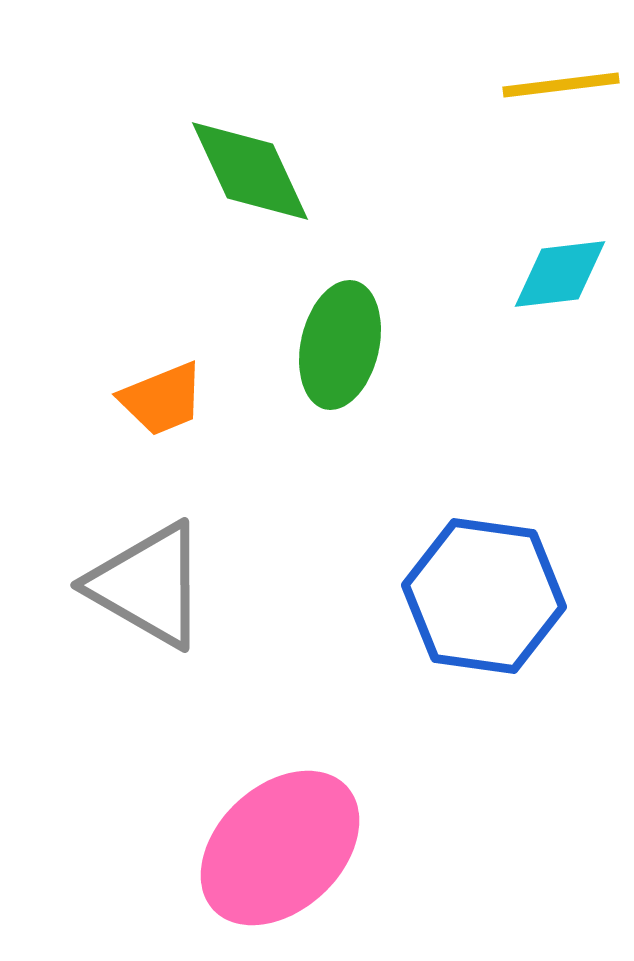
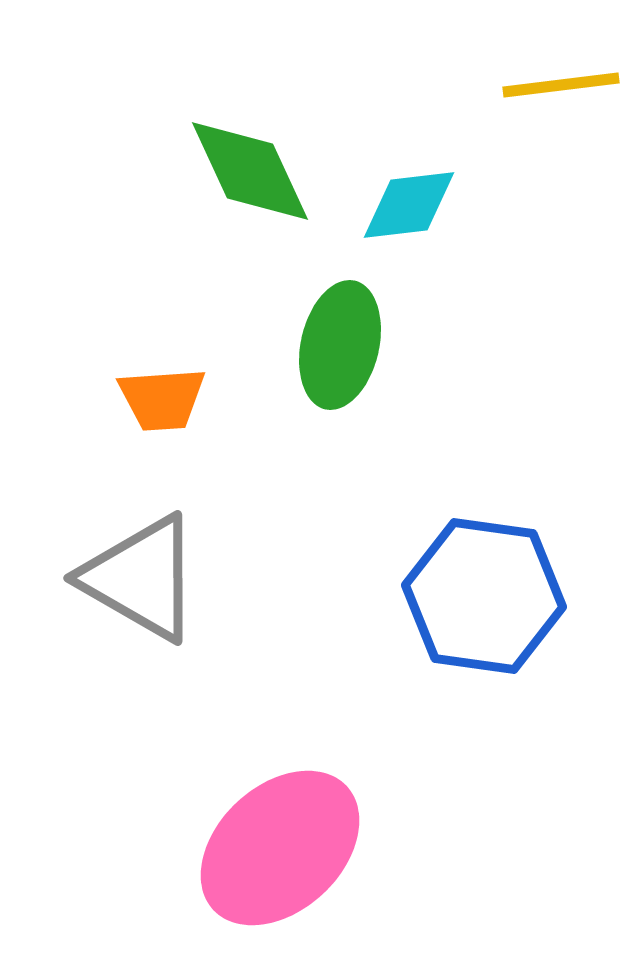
cyan diamond: moved 151 px left, 69 px up
orange trapezoid: rotated 18 degrees clockwise
gray triangle: moved 7 px left, 7 px up
